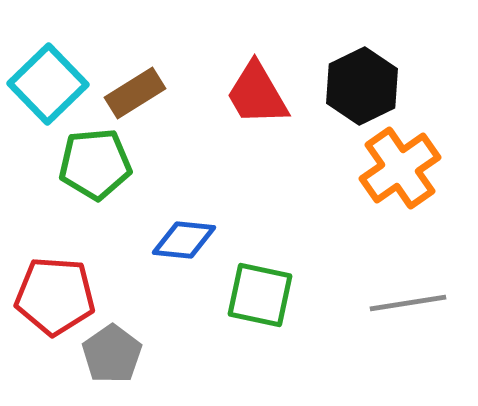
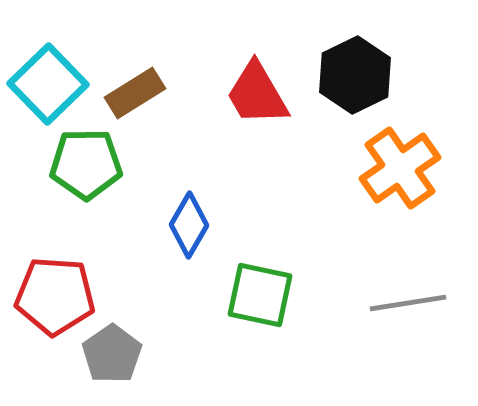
black hexagon: moved 7 px left, 11 px up
green pentagon: moved 9 px left; rotated 4 degrees clockwise
blue diamond: moved 5 px right, 15 px up; rotated 66 degrees counterclockwise
